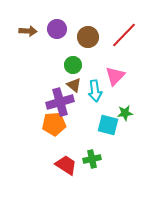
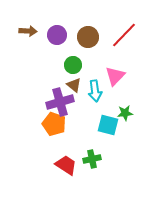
purple circle: moved 6 px down
orange pentagon: rotated 25 degrees clockwise
